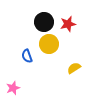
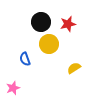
black circle: moved 3 px left
blue semicircle: moved 2 px left, 3 px down
